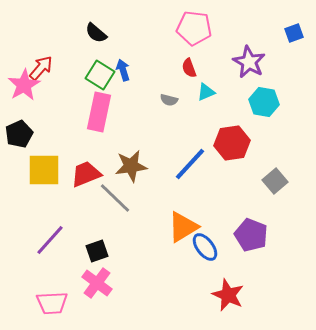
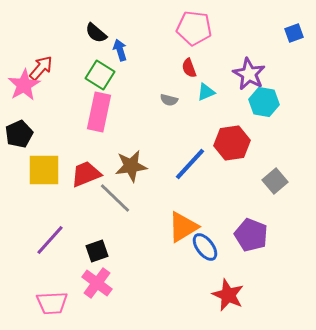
purple star: moved 12 px down
blue arrow: moved 3 px left, 20 px up
